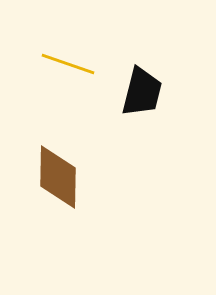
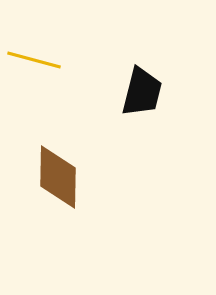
yellow line: moved 34 px left, 4 px up; rotated 4 degrees counterclockwise
